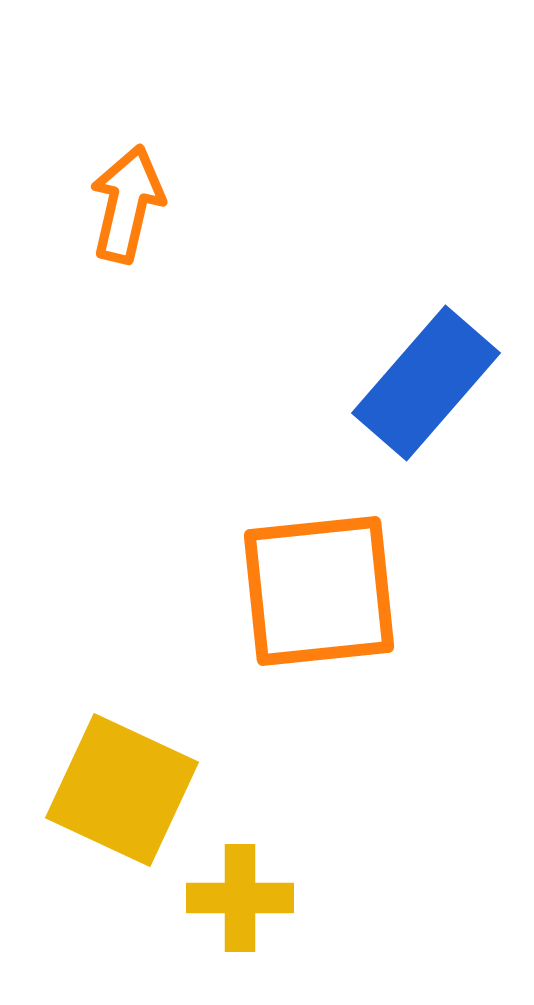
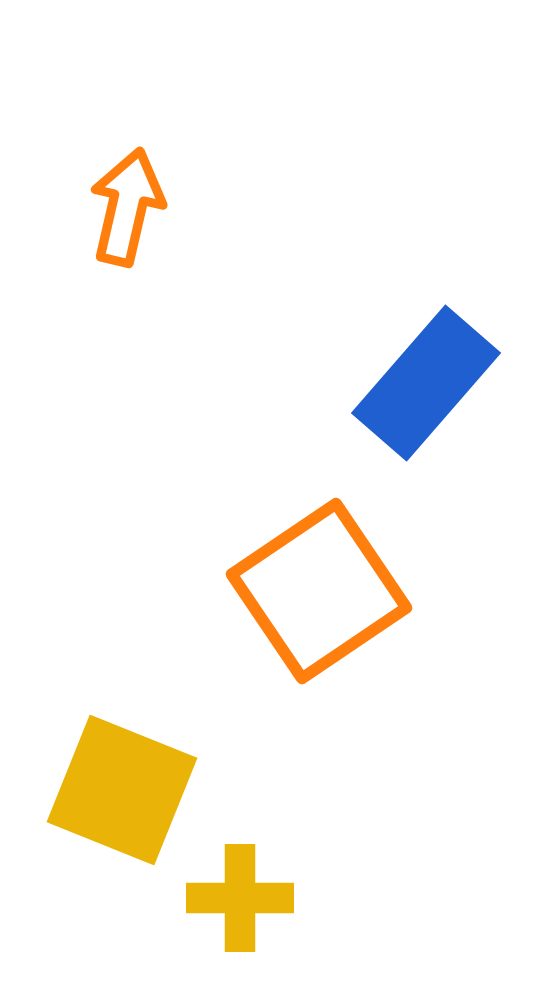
orange arrow: moved 3 px down
orange square: rotated 28 degrees counterclockwise
yellow square: rotated 3 degrees counterclockwise
